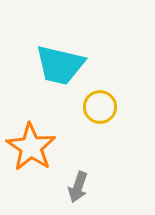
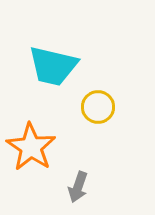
cyan trapezoid: moved 7 px left, 1 px down
yellow circle: moved 2 px left
